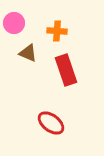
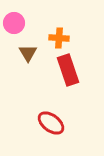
orange cross: moved 2 px right, 7 px down
brown triangle: rotated 36 degrees clockwise
red rectangle: moved 2 px right
